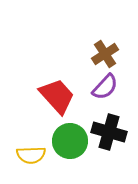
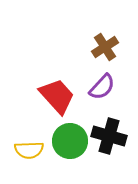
brown cross: moved 7 px up
purple semicircle: moved 3 px left
black cross: moved 4 px down
yellow semicircle: moved 2 px left, 5 px up
